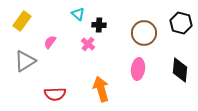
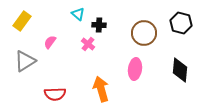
pink ellipse: moved 3 px left
